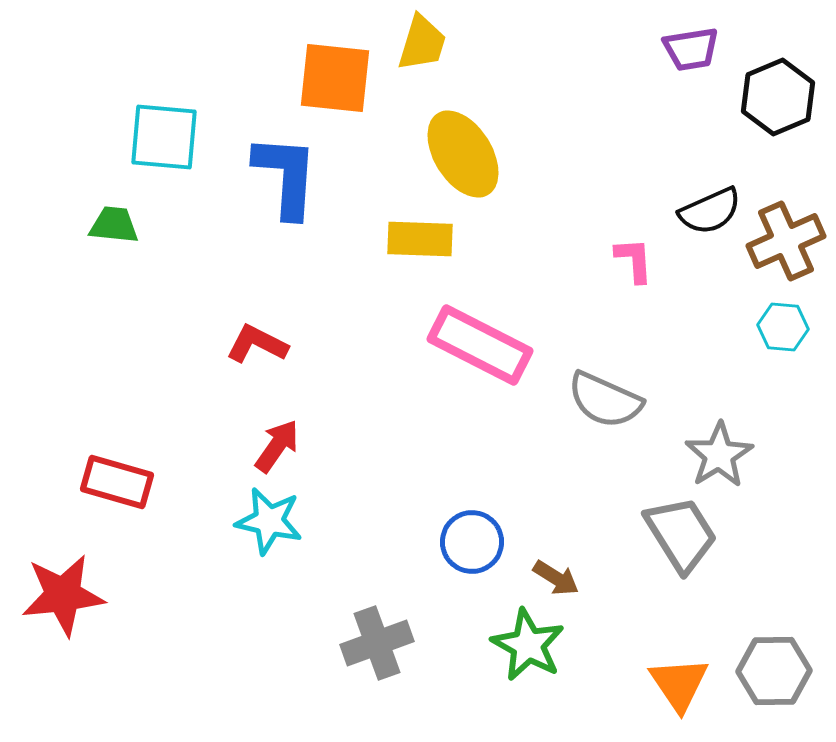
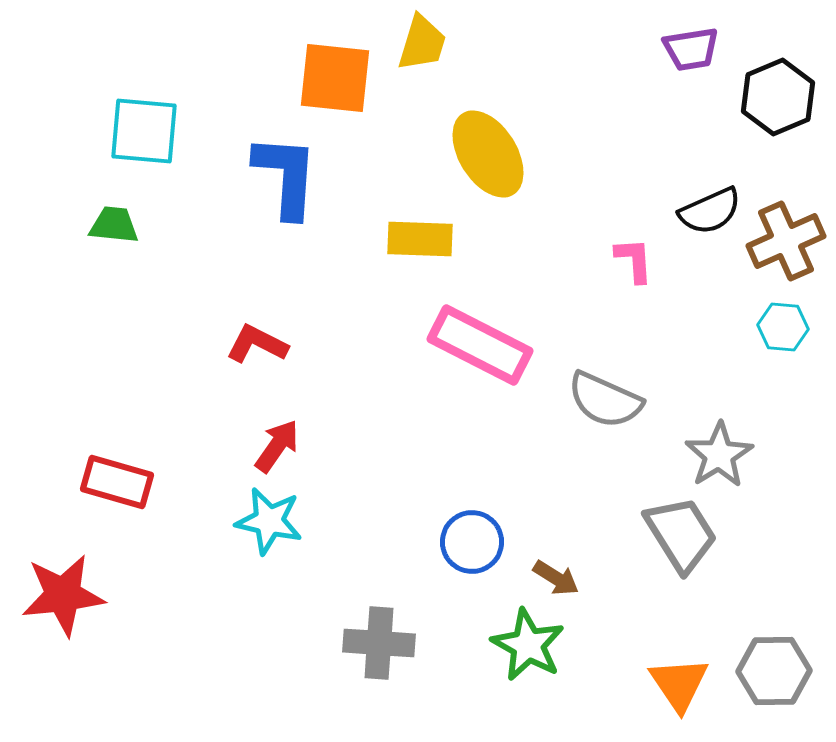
cyan square: moved 20 px left, 6 px up
yellow ellipse: moved 25 px right
gray cross: moved 2 px right; rotated 24 degrees clockwise
